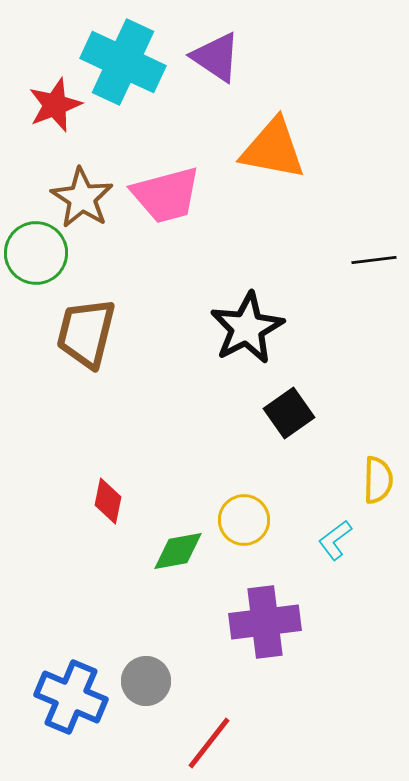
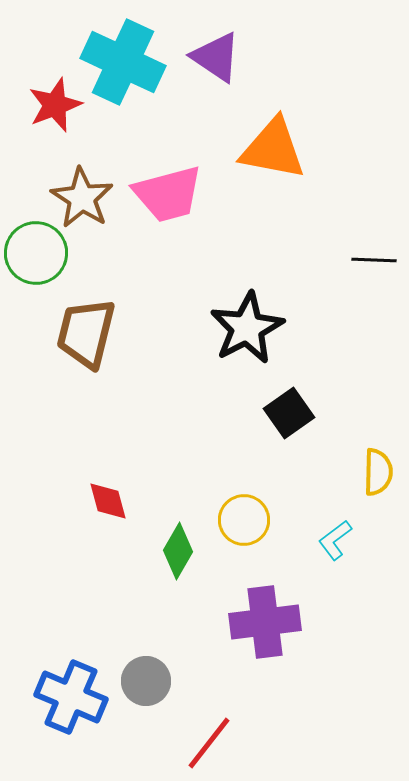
pink trapezoid: moved 2 px right, 1 px up
black line: rotated 9 degrees clockwise
yellow semicircle: moved 8 px up
red diamond: rotated 27 degrees counterclockwise
green diamond: rotated 50 degrees counterclockwise
